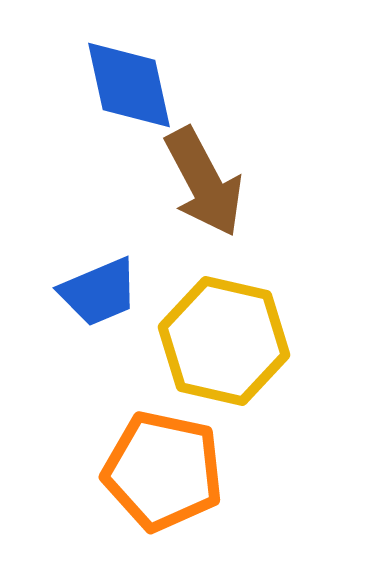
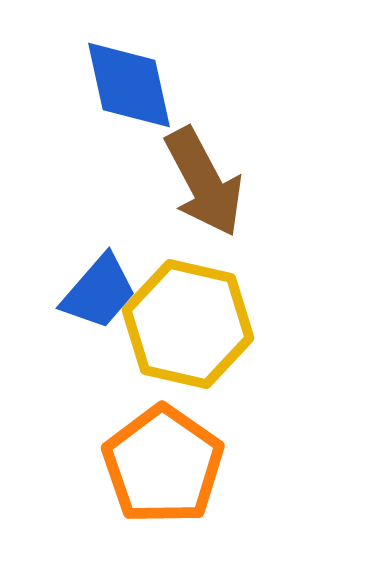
blue trapezoid: rotated 26 degrees counterclockwise
yellow hexagon: moved 36 px left, 17 px up
orange pentagon: moved 6 px up; rotated 23 degrees clockwise
